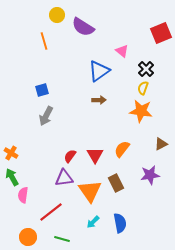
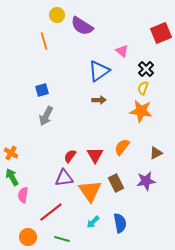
purple semicircle: moved 1 px left, 1 px up
brown triangle: moved 5 px left, 9 px down
orange semicircle: moved 2 px up
purple star: moved 4 px left, 6 px down
